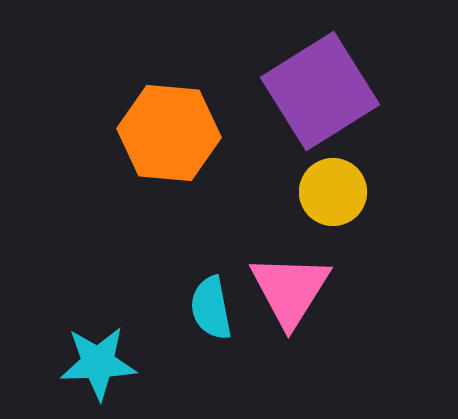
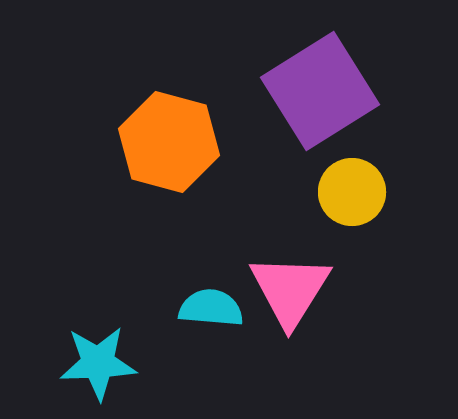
orange hexagon: moved 9 px down; rotated 10 degrees clockwise
yellow circle: moved 19 px right
cyan semicircle: rotated 106 degrees clockwise
